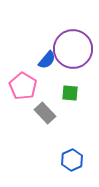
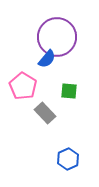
purple circle: moved 16 px left, 12 px up
blue semicircle: moved 1 px up
green square: moved 1 px left, 2 px up
blue hexagon: moved 4 px left, 1 px up
